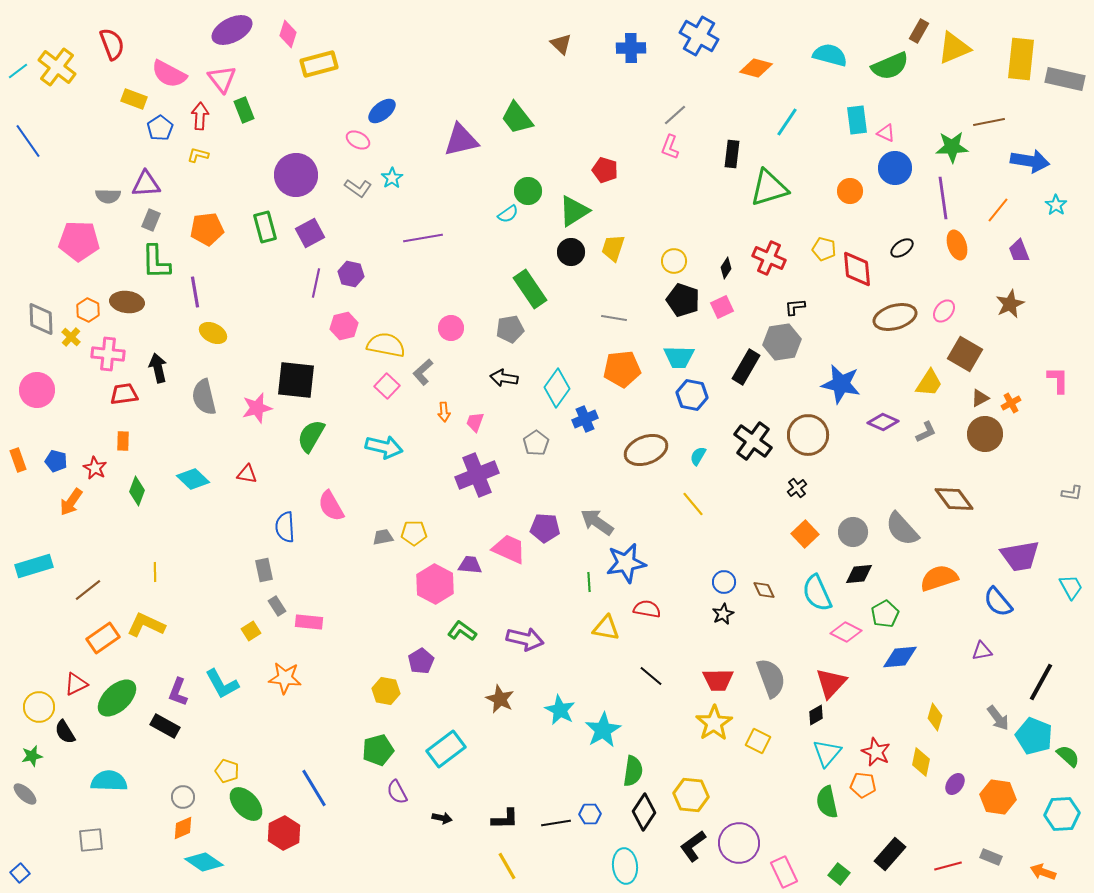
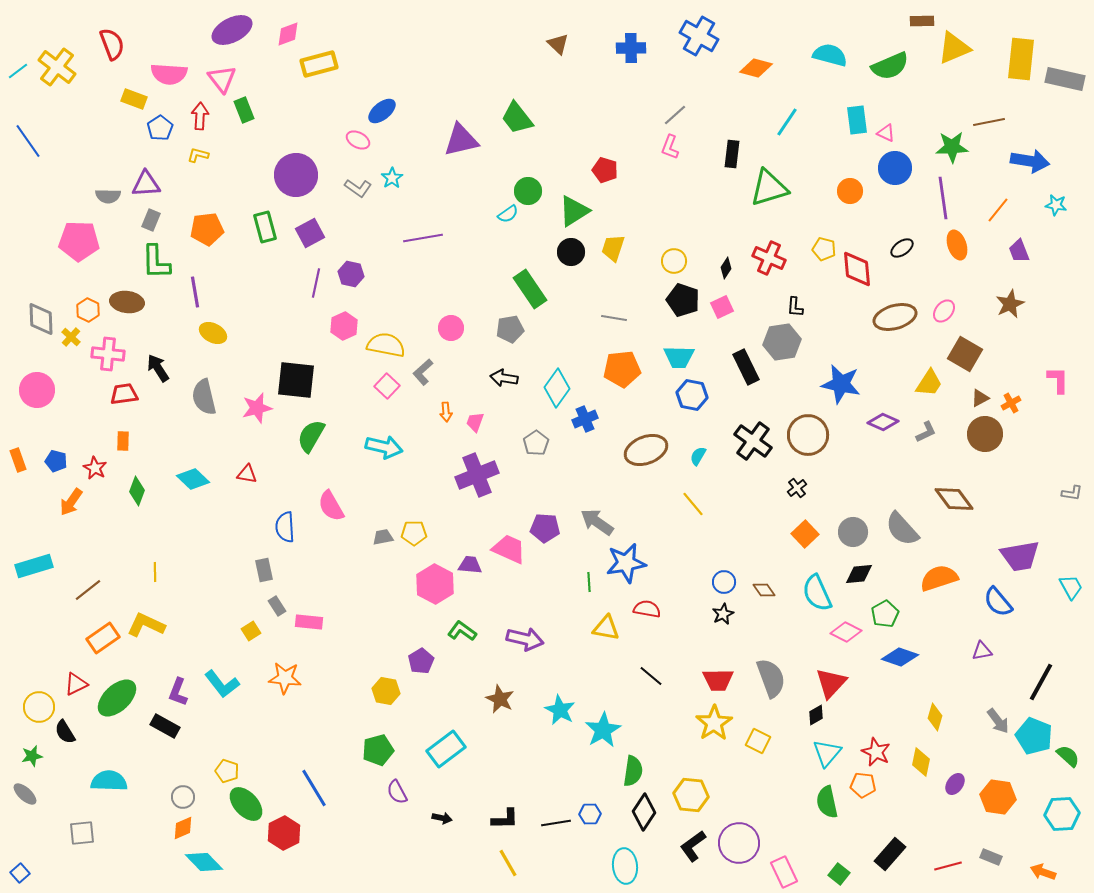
brown rectangle at (919, 31): moved 3 px right, 10 px up; rotated 60 degrees clockwise
pink diamond at (288, 34): rotated 52 degrees clockwise
brown triangle at (561, 44): moved 3 px left
pink semicircle at (169, 74): rotated 24 degrees counterclockwise
cyan star at (1056, 205): rotated 25 degrees counterclockwise
black L-shape at (795, 307): rotated 80 degrees counterclockwise
pink hexagon at (344, 326): rotated 12 degrees counterclockwise
black rectangle at (746, 367): rotated 56 degrees counterclockwise
black arrow at (158, 368): rotated 20 degrees counterclockwise
orange arrow at (444, 412): moved 2 px right
brown diamond at (764, 590): rotated 10 degrees counterclockwise
blue diamond at (900, 657): rotated 24 degrees clockwise
cyan L-shape at (222, 684): rotated 9 degrees counterclockwise
gray arrow at (998, 718): moved 3 px down
gray square at (91, 840): moved 9 px left, 7 px up
cyan diamond at (204, 862): rotated 12 degrees clockwise
yellow line at (507, 866): moved 1 px right, 3 px up
